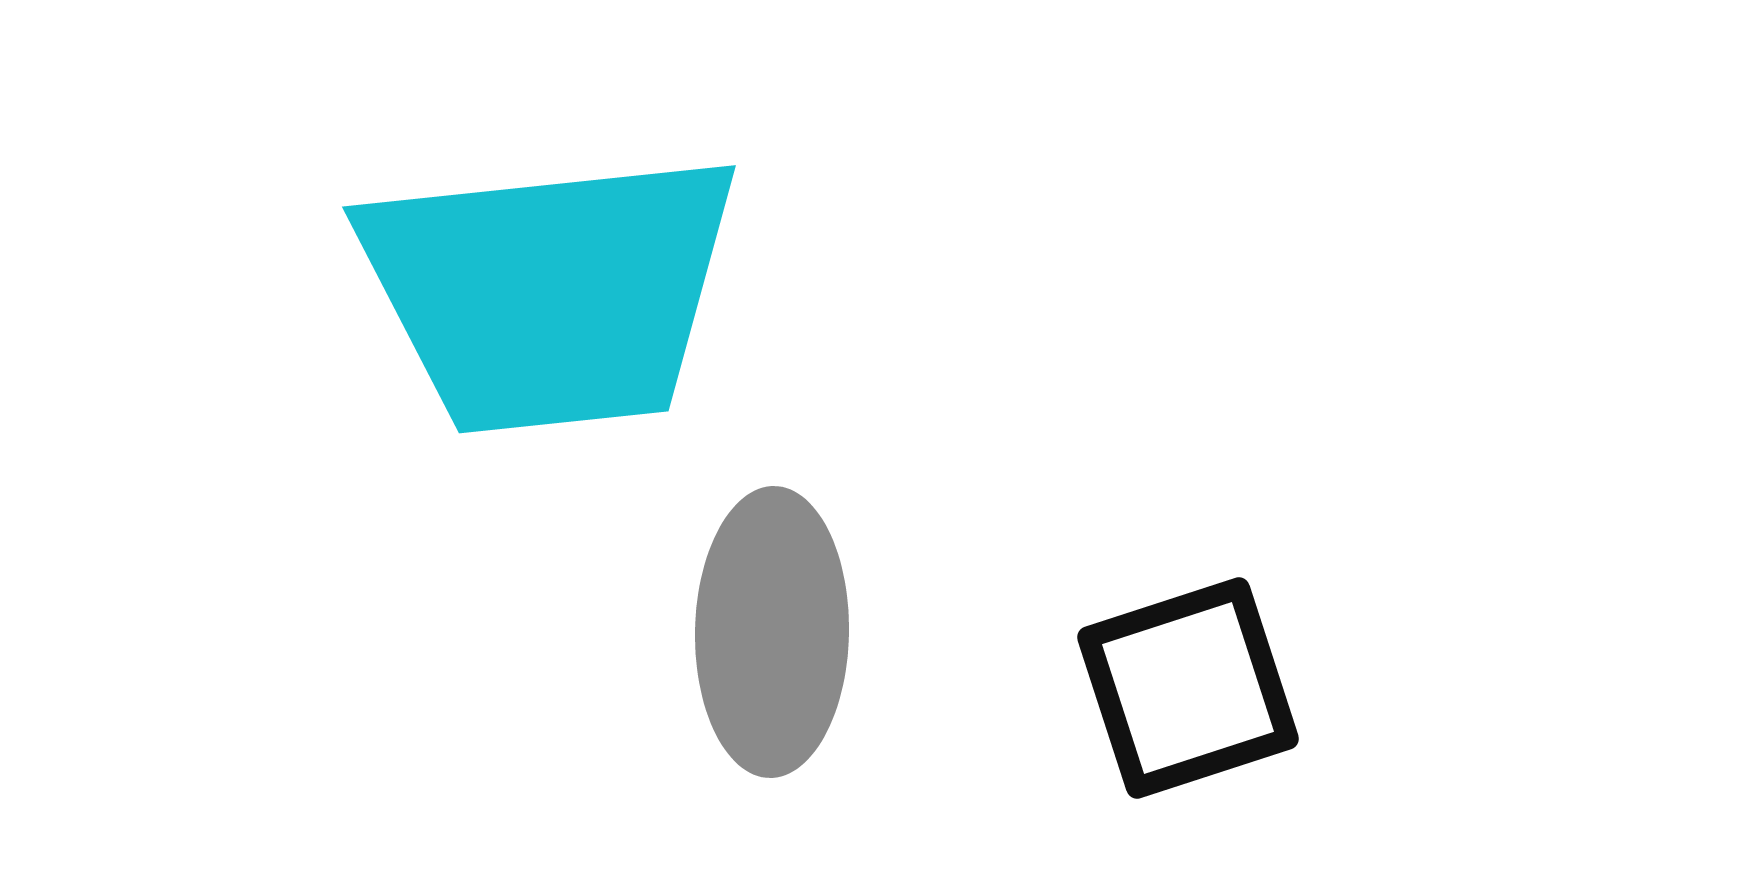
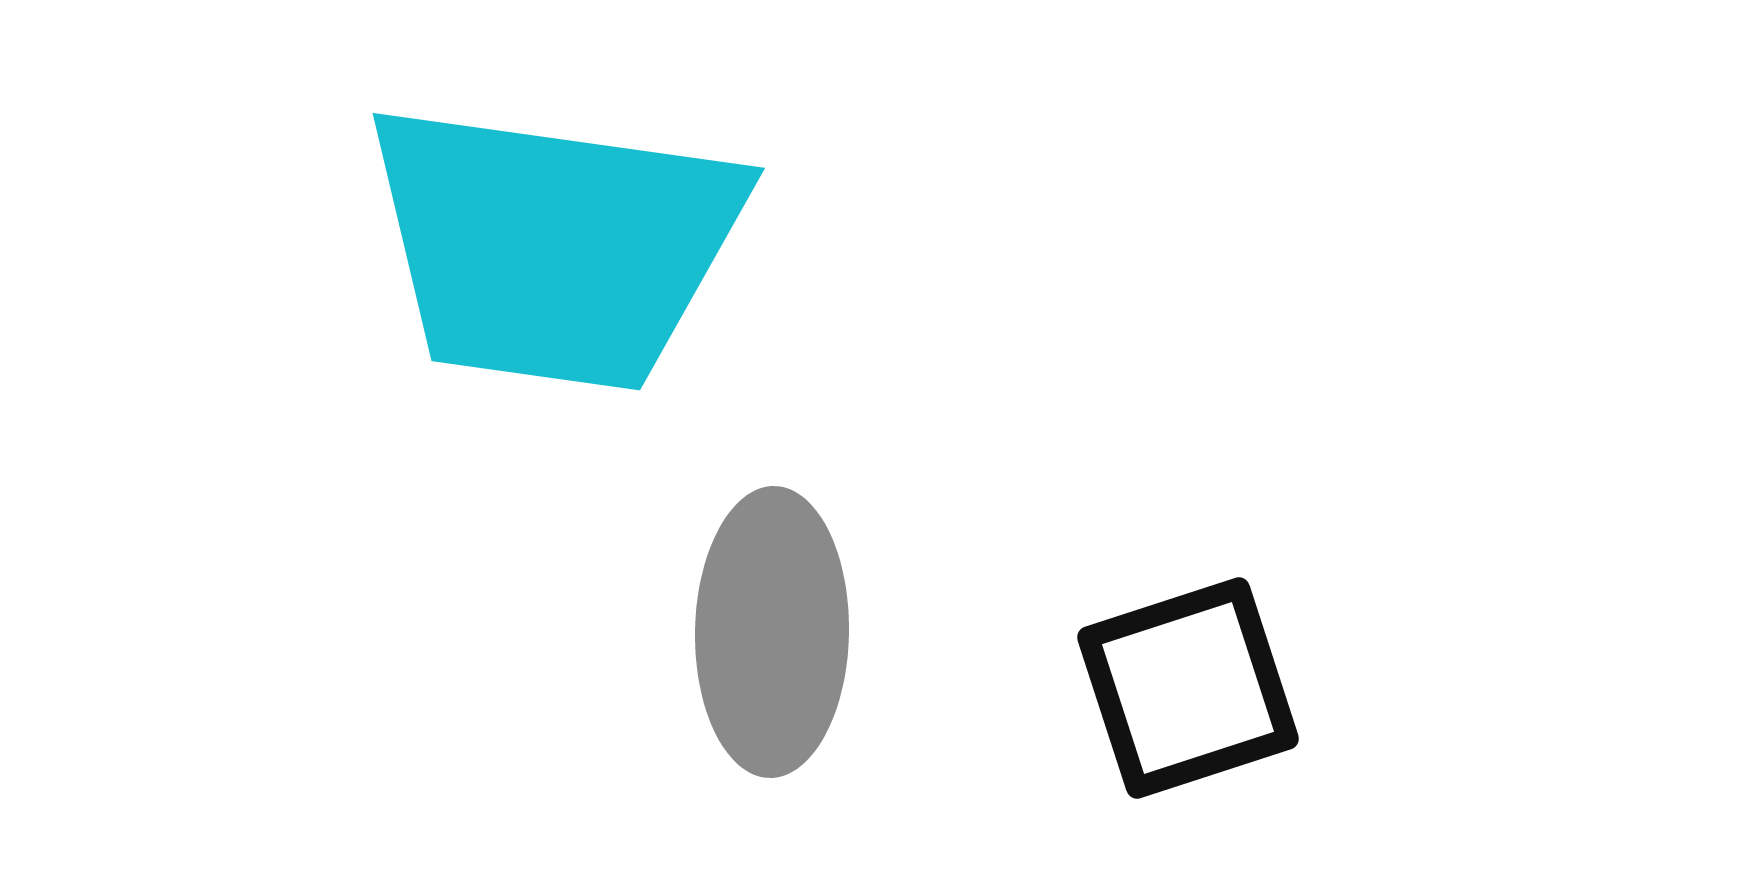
cyan trapezoid: moved 4 px right, 46 px up; rotated 14 degrees clockwise
